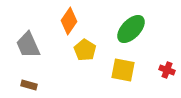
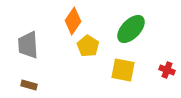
orange diamond: moved 4 px right
gray trapezoid: rotated 20 degrees clockwise
yellow pentagon: moved 3 px right, 4 px up
